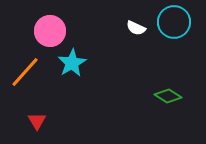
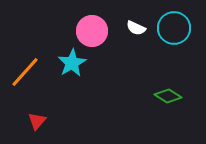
cyan circle: moved 6 px down
pink circle: moved 42 px right
red triangle: rotated 12 degrees clockwise
